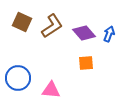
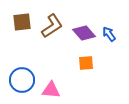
brown square: rotated 30 degrees counterclockwise
blue arrow: rotated 56 degrees counterclockwise
blue circle: moved 4 px right, 2 px down
